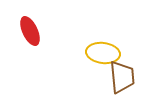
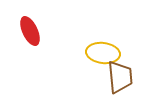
brown trapezoid: moved 2 px left
